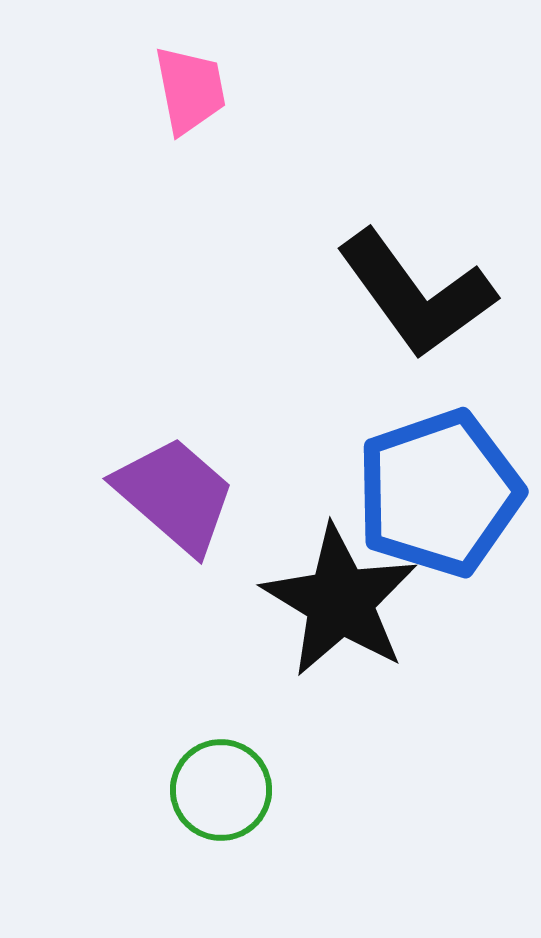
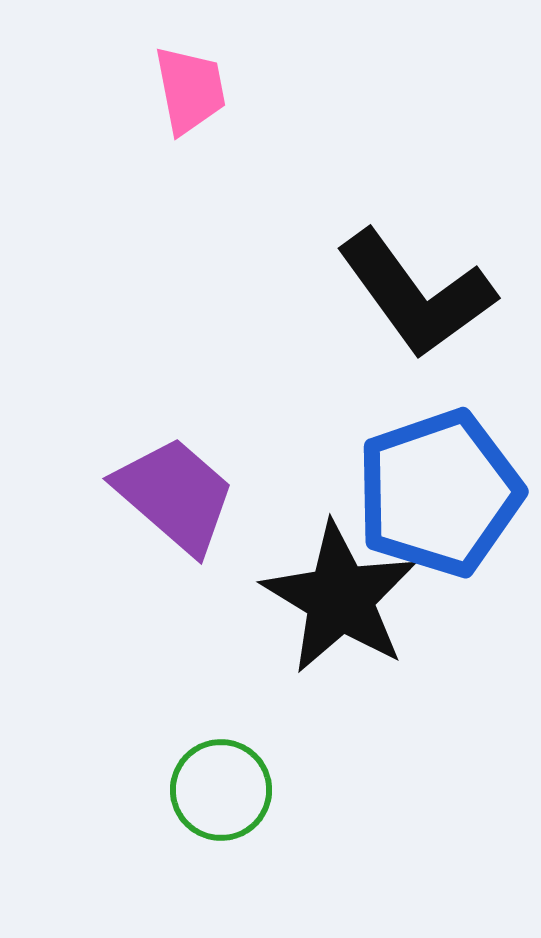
black star: moved 3 px up
